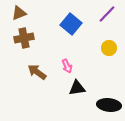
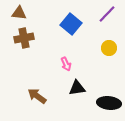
brown triangle: rotated 28 degrees clockwise
pink arrow: moved 1 px left, 2 px up
brown arrow: moved 24 px down
black ellipse: moved 2 px up
